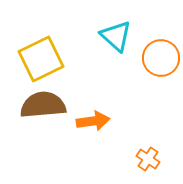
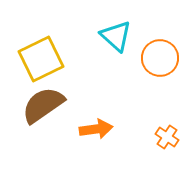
orange circle: moved 1 px left
brown semicircle: rotated 30 degrees counterclockwise
orange arrow: moved 3 px right, 8 px down
orange cross: moved 19 px right, 22 px up
